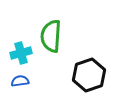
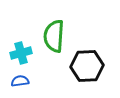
green semicircle: moved 3 px right
black hexagon: moved 2 px left, 9 px up; rotated 16 degrees clockwise
